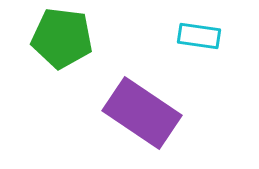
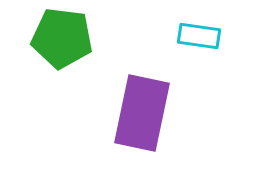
purple rectangle: rotated 68 degrees clockwise
